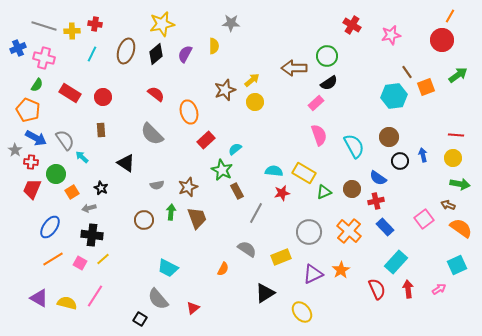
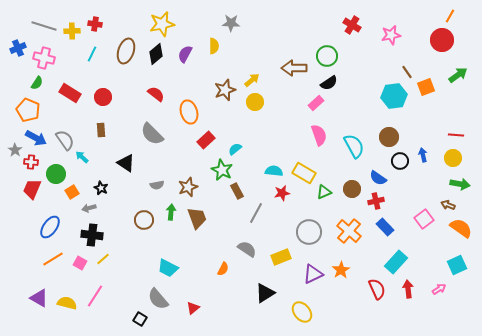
green semicircle at (37, 85): moved 2 px up
